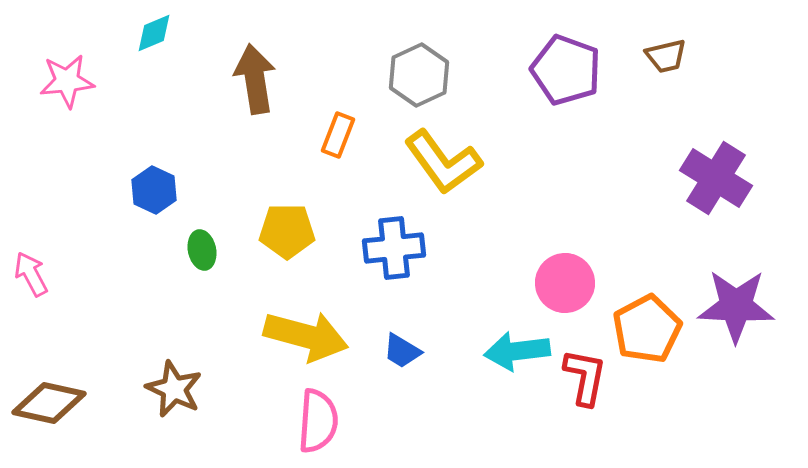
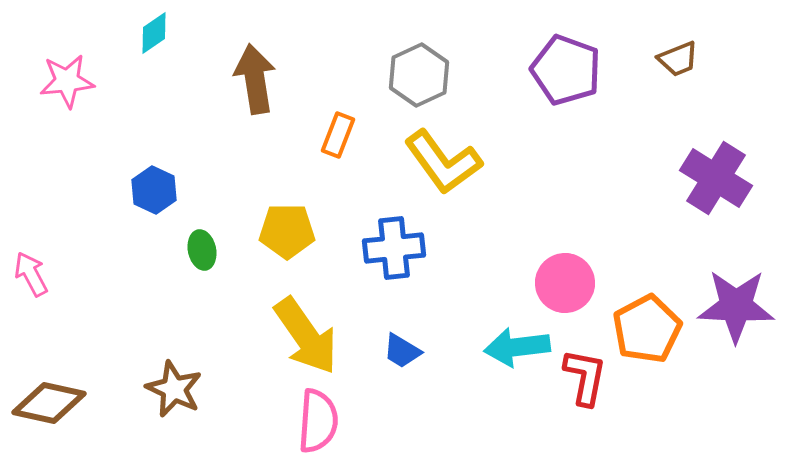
cyan diamond: rotated 12 degrees counterclockwise
brown trapezoid: moved 12 px right, 3 px down; rotated 9 degrees counterclockwise
yellow arrow: rotated 40 degrees clockwise
cyan arrow: moved 4 px up
